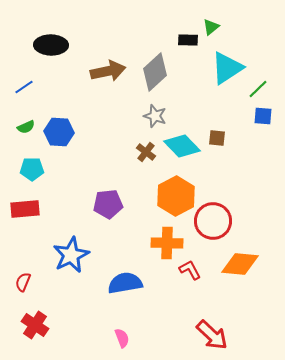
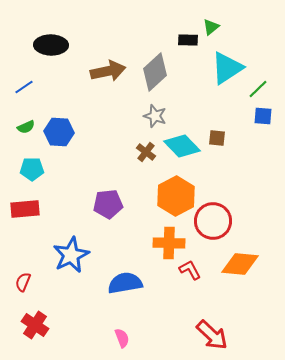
orange cross: moved 2 px right
